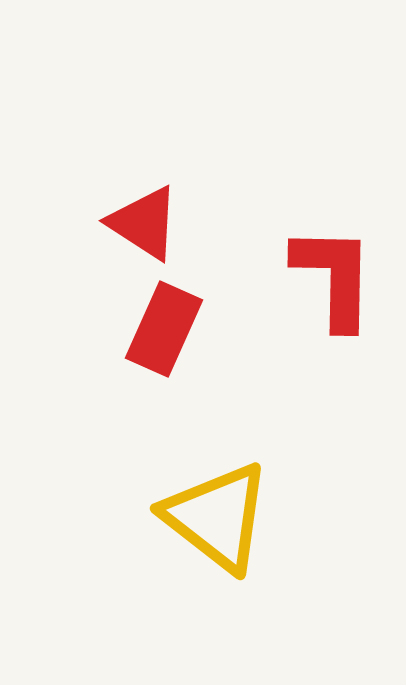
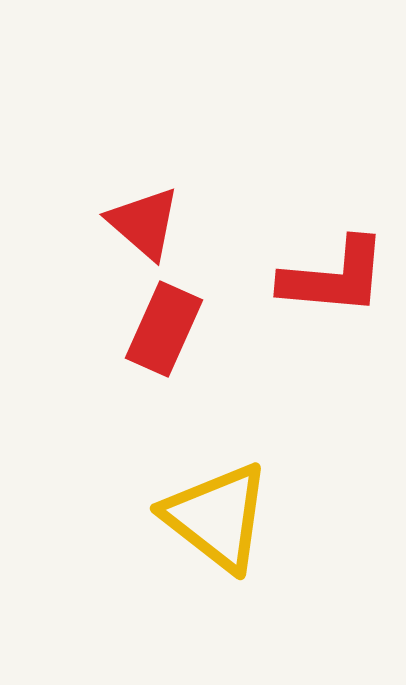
red triangle: rotated 8 degrees clockwise
red L-shape: rotated 94 degrees clockwise
